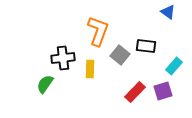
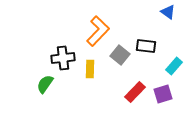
orange L-shape: rotated 24 degrees clockwise
purple square: moved 3 px down
